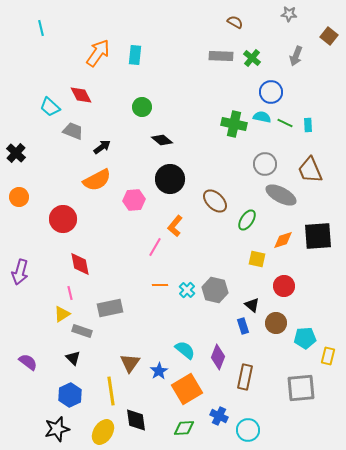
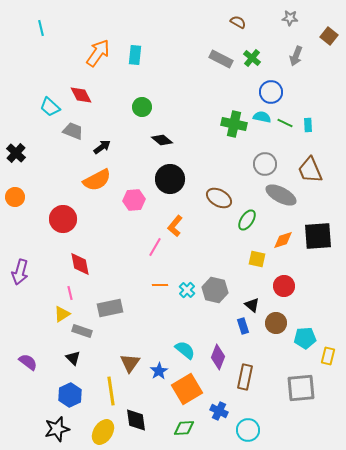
gray star at (289, 14): moved 1 px right, 4 px down
brown semicircle at (235, 22): moved 3 px right
gray rectangle at (221, 56): moved 3 px down; rotated 25 degrees clockwise
orange circle at (19, 197): moved 4 px left
brown ellipse at (215, 201): moved 4 px right, 3 px up; rotated 15 degrees counterclockwise
blue cross at (219, 416): moved 5 px up
